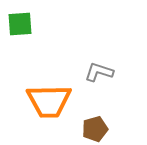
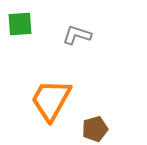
gray L-shape: moved 22 px left, 37 px up
orange trapezoid: moved 2 px right, 1 px up; rotated 120 degrees clockwise
